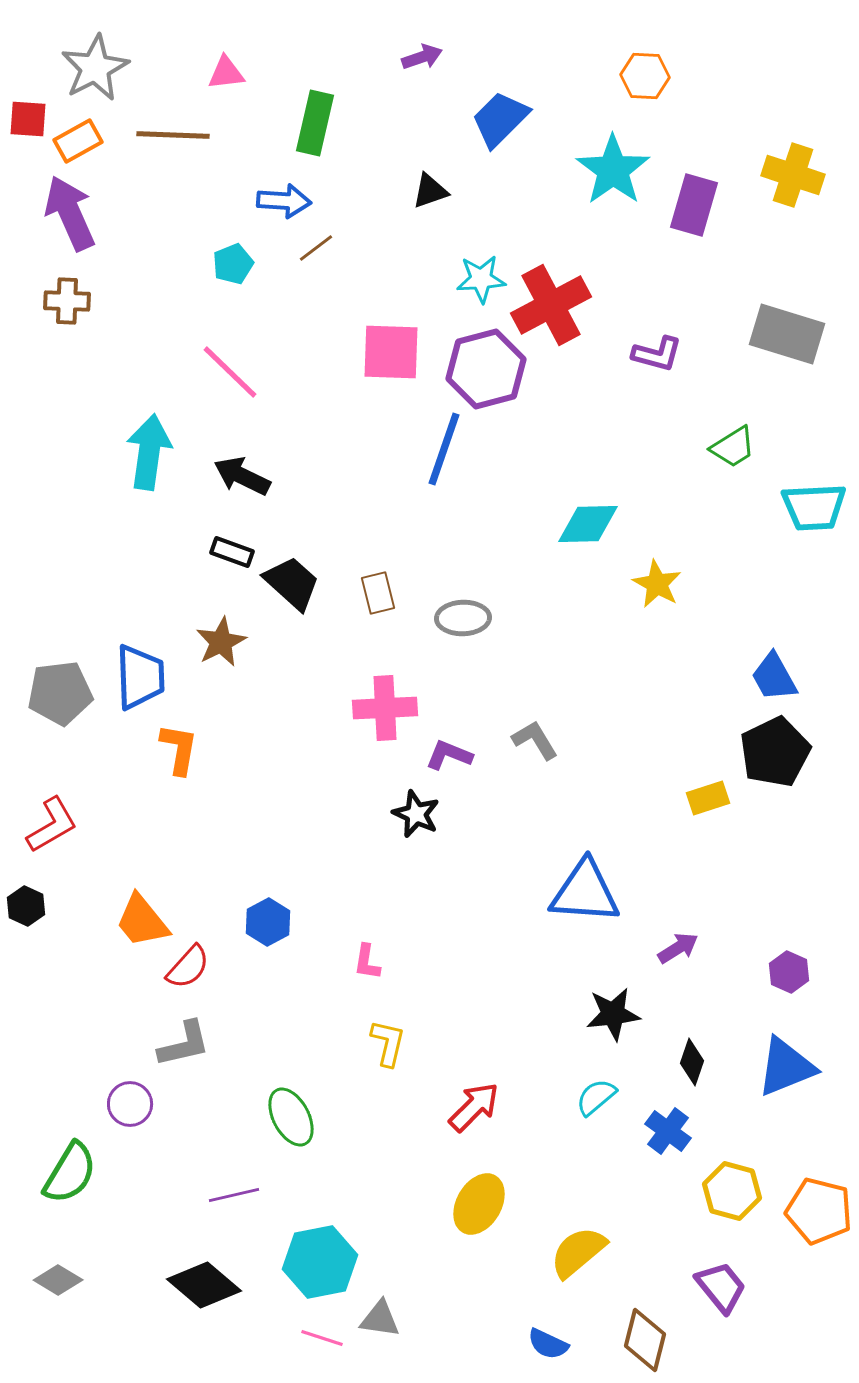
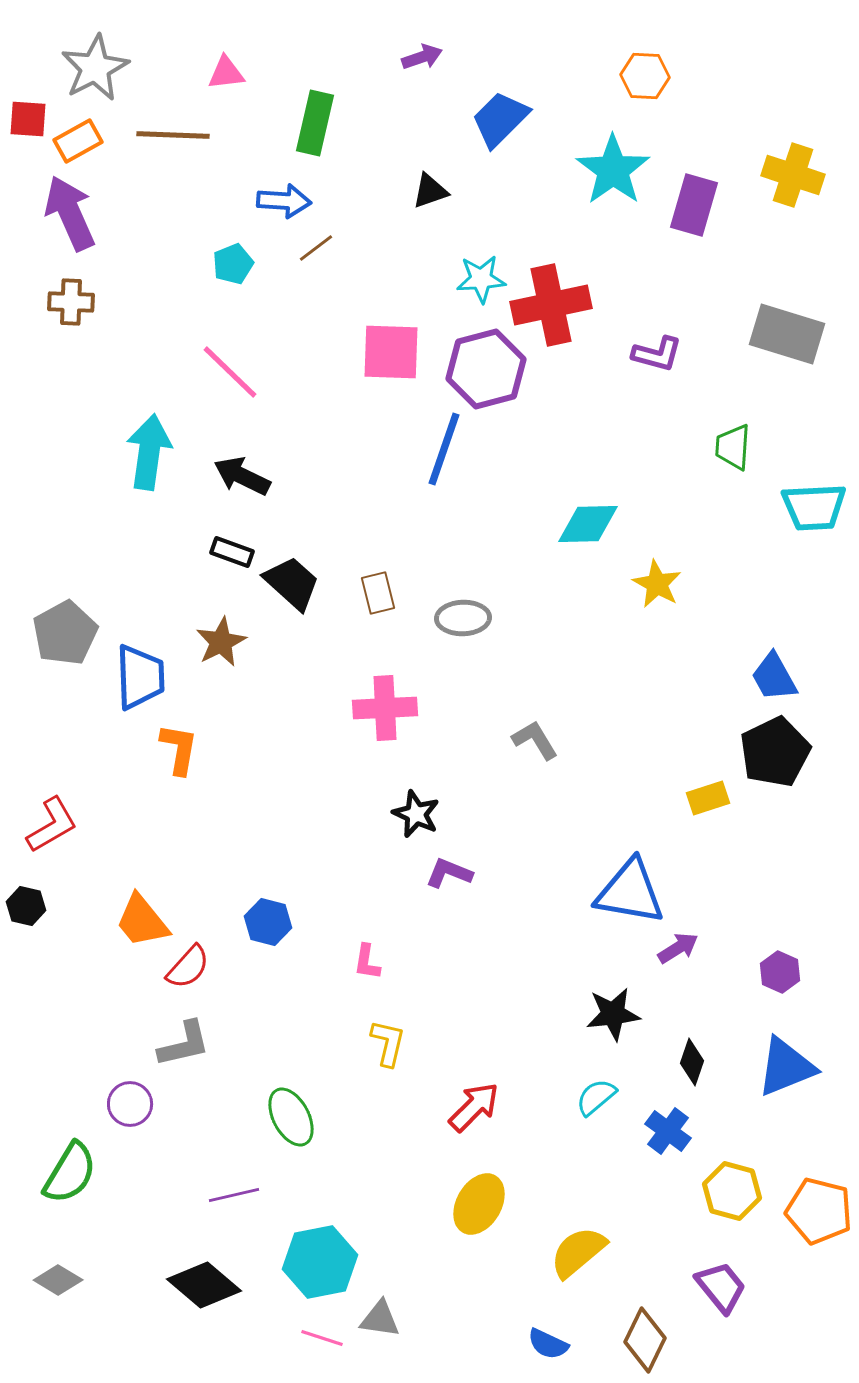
brown cross at (67, 301): moved 4 px right, 1 px down
red cross at (551, 305): rotated 16 degrees clockwise
green trapezoid at (733, 447): rotated 126 degrees clockwise
gray pentagon at (60, 693): moved 5 px right, 60 px up; rotated 22 degrees counterclockwise
purple L-shape at (449, 755): moved 118 px down
blue triangle at (585, 892): moved 45 px right; rotated 6 degrees clockwise
black hexagon at (26, 906): rotated 12 degrees counterclockwise
blue hexagon at (268, 922): rotated 18 degrees counterclockwise
purple hexagon at (789, 972): moved 9 px left
brown diamond at (645, 1340): rotated 12 degrees clockwise
